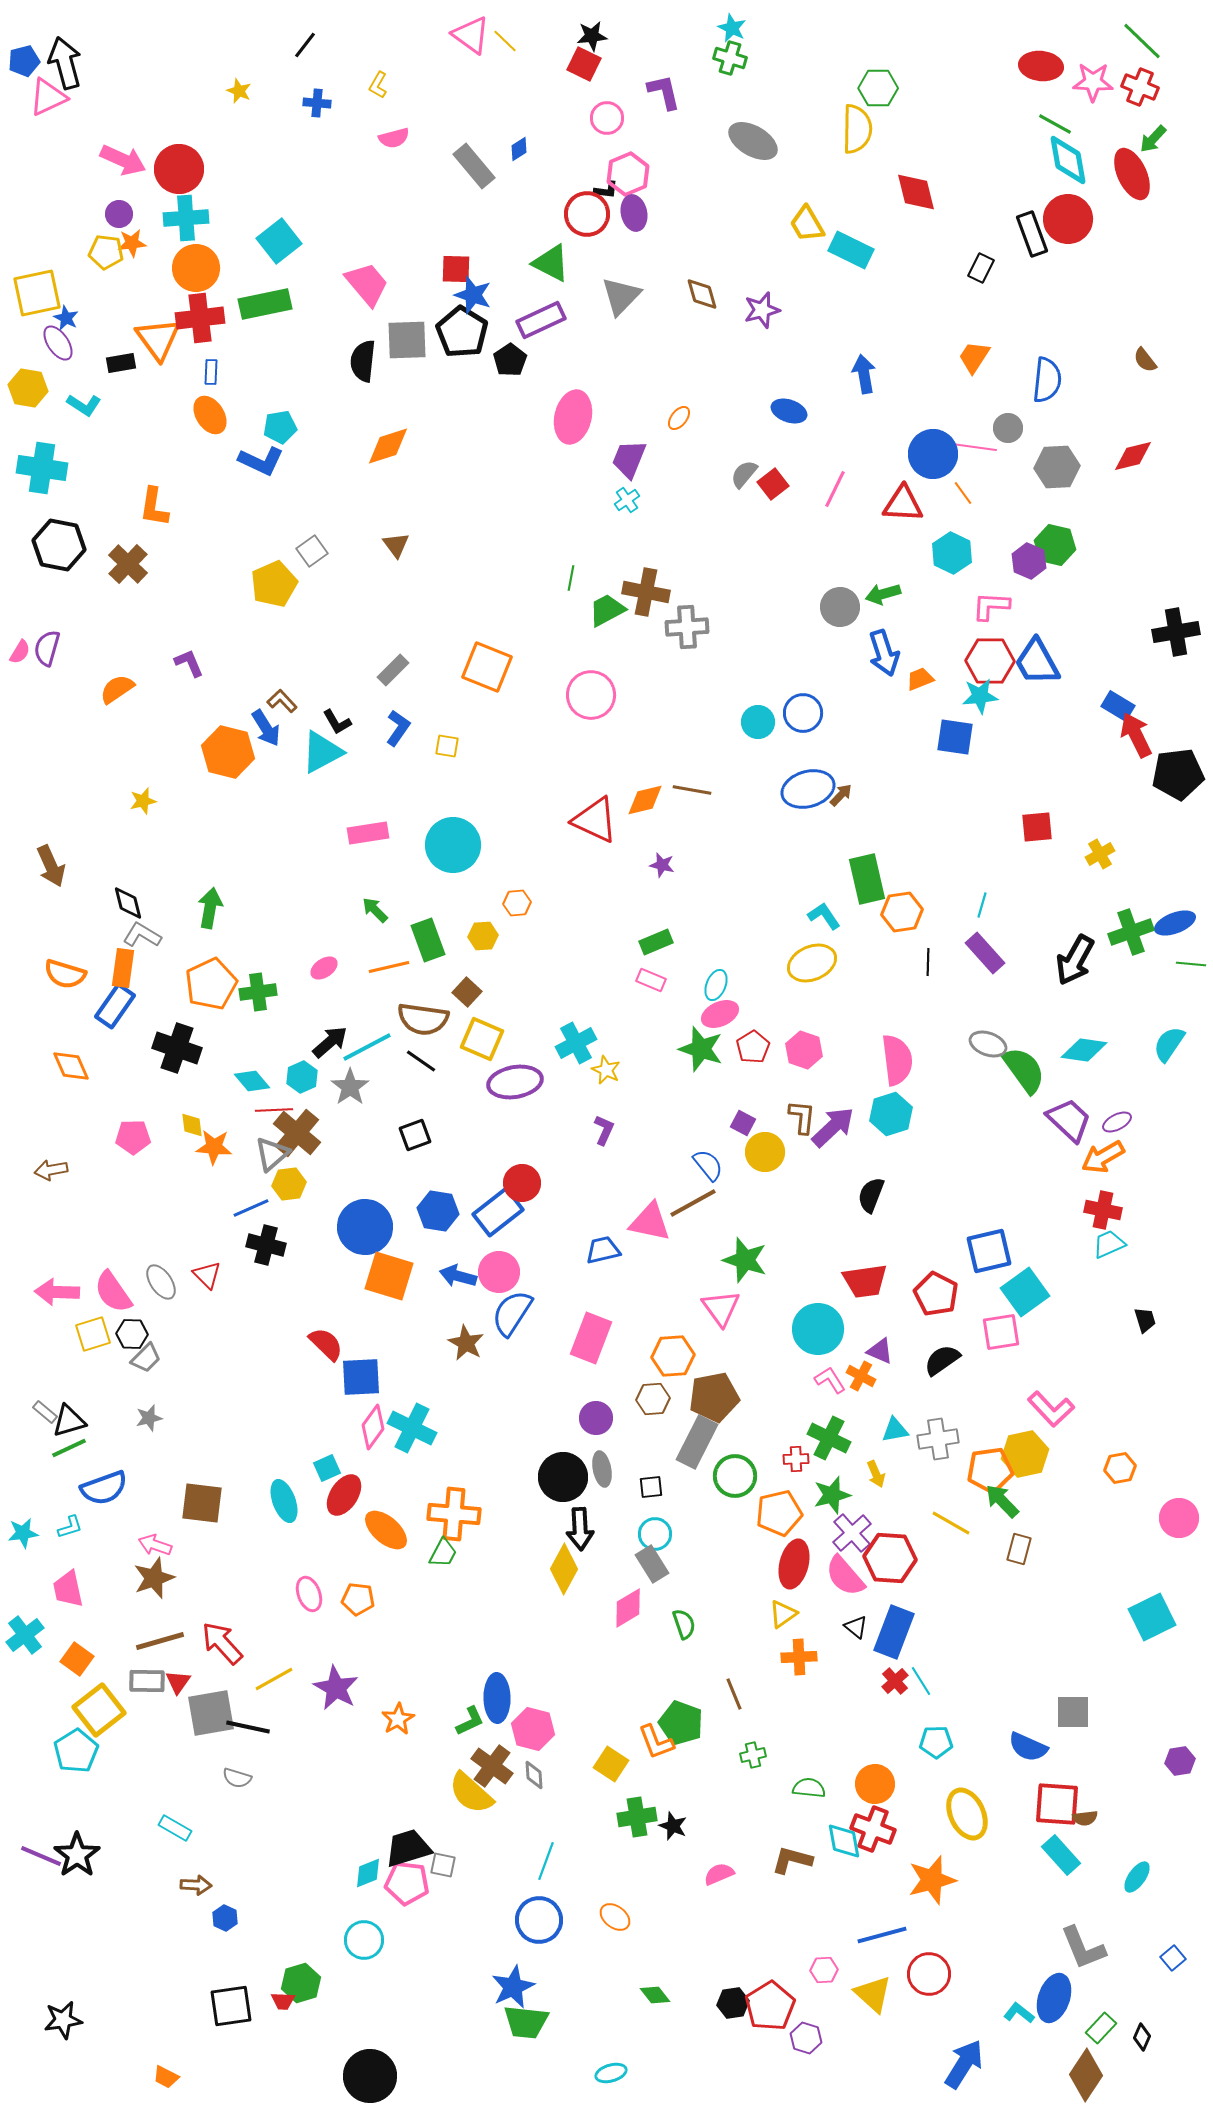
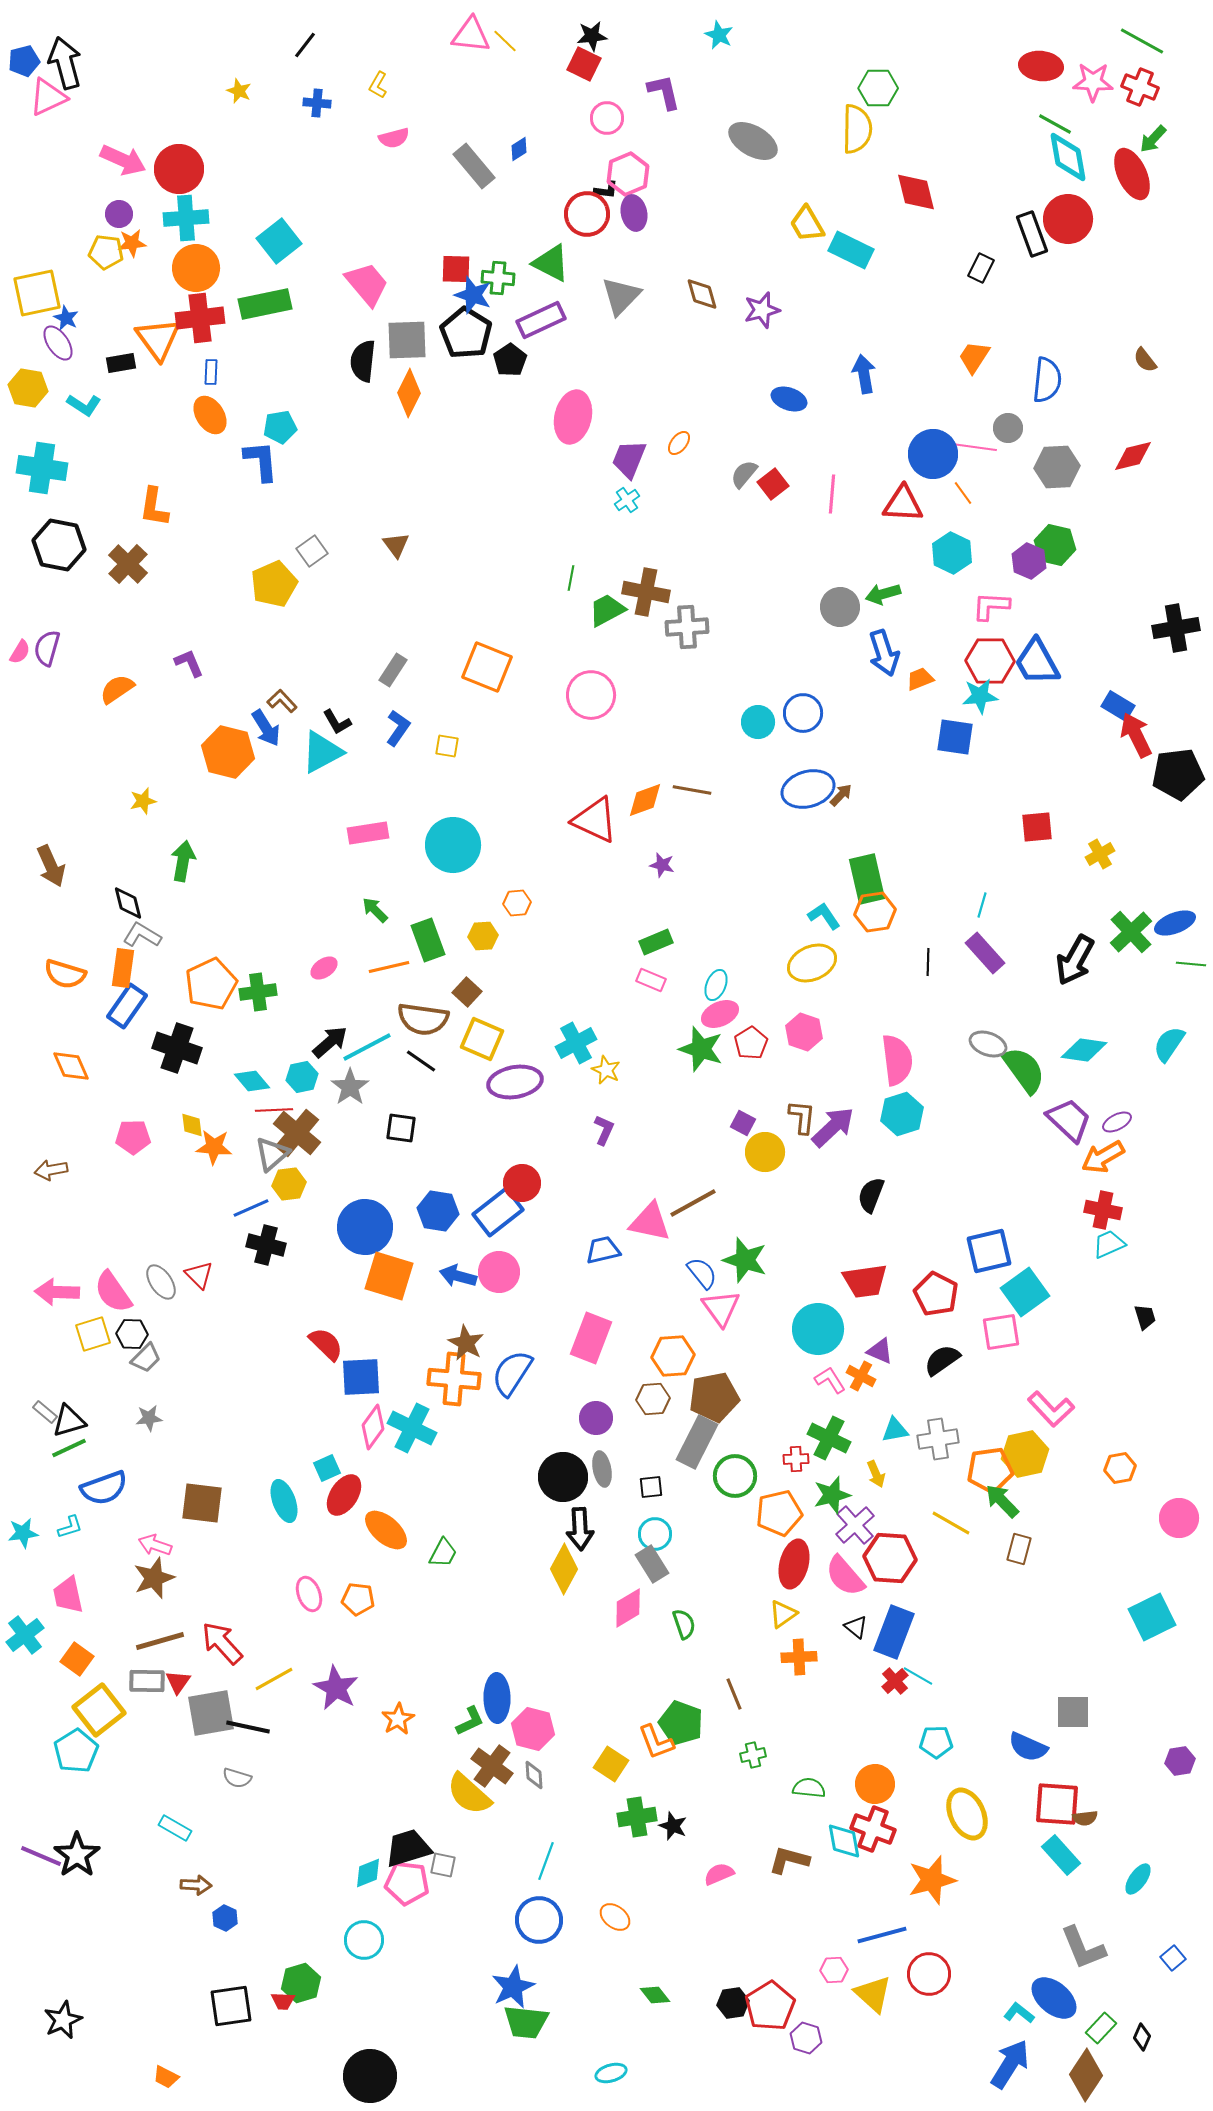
cyan star at (732, 28): moved 13 px left, 7 px down
pink triangle at (471, 35): rotated 30 degrees counterclockwise
green line at (1142, 41): rotated 15 degrees counterclockwise
green cross at (730, 58): moved 232 px left, 220 px down; rotated 12 degrees counterclockwise
cyan diamond at (1068, 160): moved 3 px up
black pentagon at (462, 332): moved 4 px right, 1 px down
blue ellipse at (789, 411): moved 12 px up
orange ellipse at (679, 418): moved 25 px down
orange diamond at (388, 446): moved 21 px right, 53 px up; rotated 45 degrees counterclockwise
blue L-shape at (261, 461): rotated 120 degrees counterclockwise
pink line at (835, 489): moved 3 px left, 5 px down; rotated 21 degrees counterclockwise
black cross at (1176, 632): moved 4 px up
gray rectangle at (393, 670): rotated 12 degrees counterclockwise
orange diamond at (645, 800): rotated 6 degrees counterclockwise
green arrow at (210, 908): moved 27 px left, 47 px up
orange hexagon at (902, 912): moved 27 px left
green cross at (1131, 932): rotated 24 degrees counterclockwise
blue rectangle at (115, 1006): moved 12 px right
red pentagon at (753, 1047): moved 2 px left, 4 px up
pink hexagon at (804, 1050): moved 18 px up
cyan hexagon at (302, 1077): rotated 12 degrees clockwise
cyan hexagon at (891, 1114): moved 11 px right
black square at (415, 1135): moved 14 px left, 7 px up; rotated 28 degrees clockwise
blue semicircle at (708, 1165): moved 6 px left, 108 px down
red triangle at (207, 1275): moved 8 px left
blue semicircle at (512, 1313): moved 60 px down
black trapezoid at (1145, 1320): moved 3 px up
gray star at (149, 1418): rotated 8 degrees clockwise
orange cross at (454, 1514): moved 135 px up
purple cross at (852, 1533): moved 3 px right, 8 px up
pink trapezoid at (68, 1589): moved 6 px down
cyan line at (921, 1681): moved 3 px left, 5 px up; rotated 28 degrees counterclockwise
yellow semicircle at (471, 1793): moved 2 px left, 1 px down
brown L-shape at (792, 1860): moved 3 px left
cyan ellipse at (1137, 1877): moved 1 px right, 2 px down
pink hexagon at (824, 1970): moved 10 px right
blue ellipse at (1054, 1998): rotated 69 degrees counterclockwise
black star at (63, 2020): rotated 15 degrees counterclockwise
blue arrow at (964, 2064): moved 46 px right
